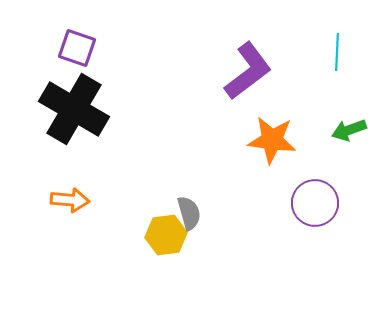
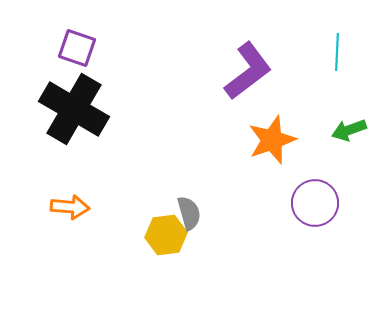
orange star: rotated 27 degrees counterclockwise
orange arrow: moved 7 px down
